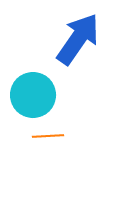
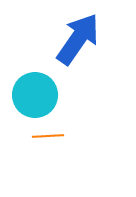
cyan circle: moved 2 px right
